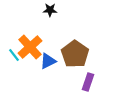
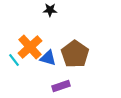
cyan line: moved 5 px down
blue triangle: moved 3 px up; rotated 42 degrees clockwise
purple rectangle: moved 27 px left, 4 px down; rotated 54 degrees clockwise
